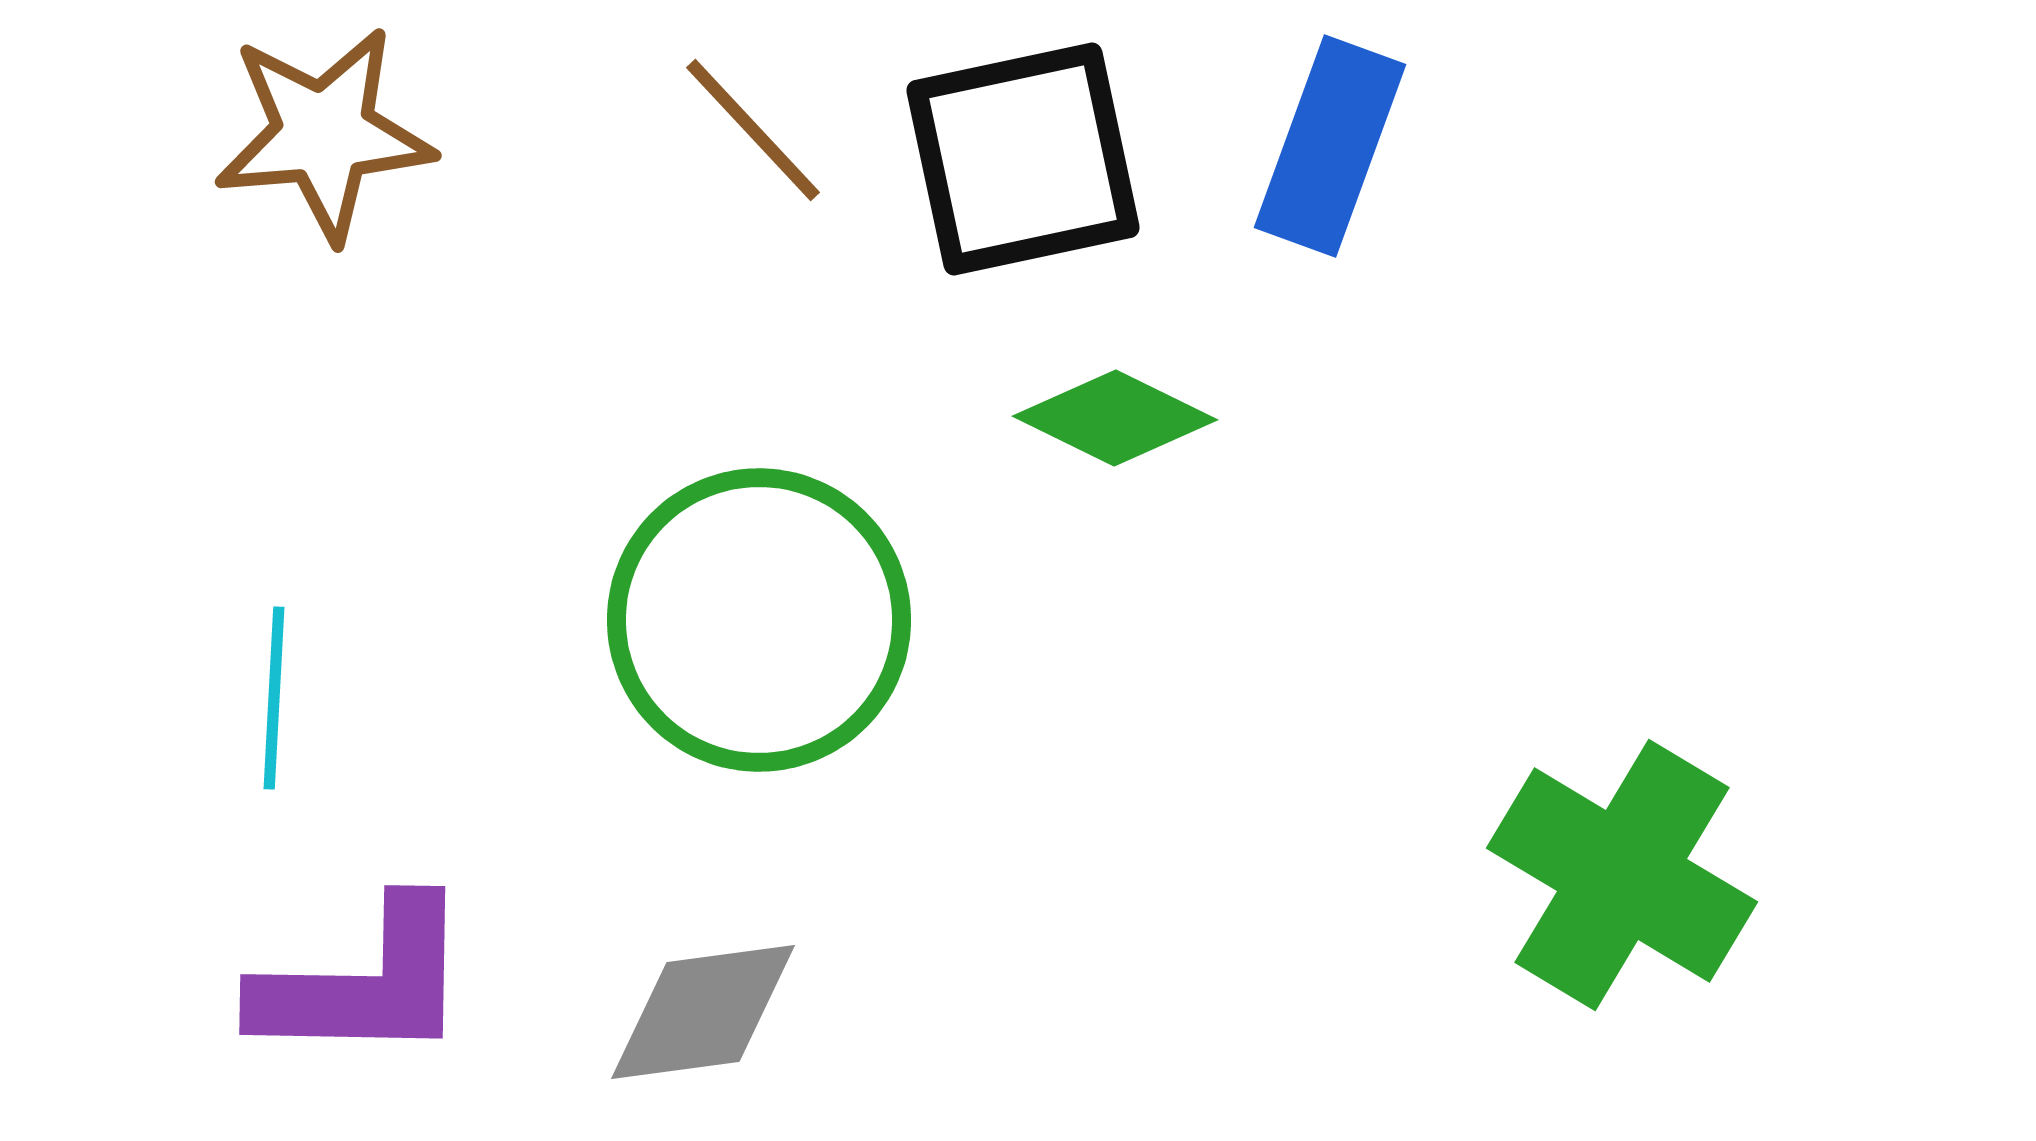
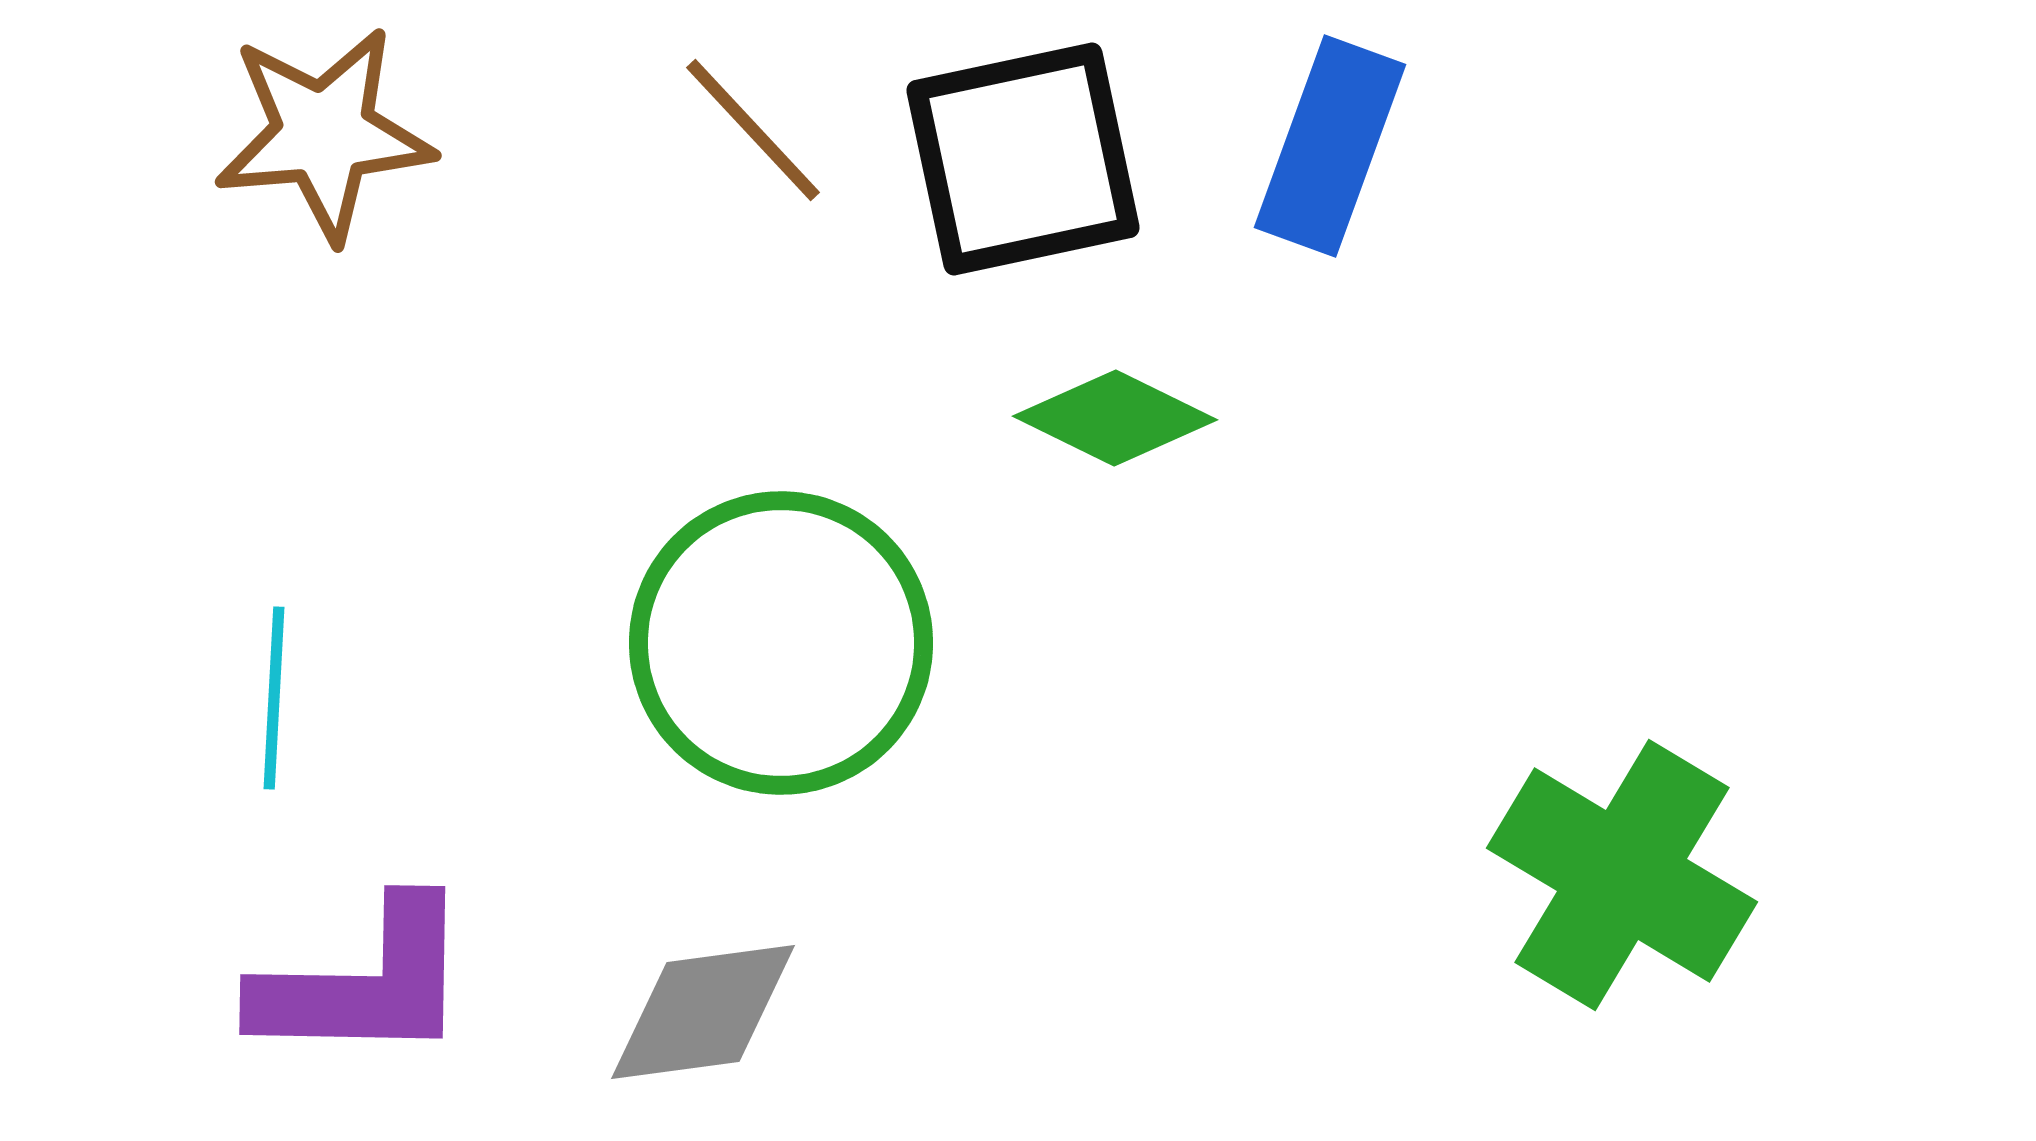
green circle: moved 22 px right, 23 px down
